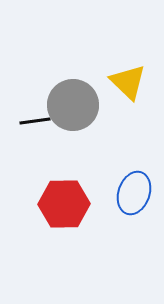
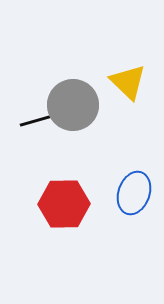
black line: rotated 8 degrees counterclockwise
